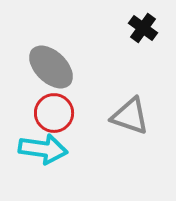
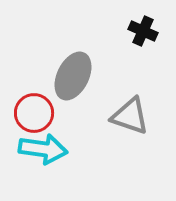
black cross: moved 3 px down; rotated 12 degrees counterclockwise
gray ellipse: moved 22 px right, 9 px down; rotated 72 degrees clockwise
red circle: moved 20 px left
